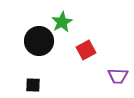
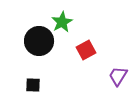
purple trapezoid: rotated 120 degrees clockwise
